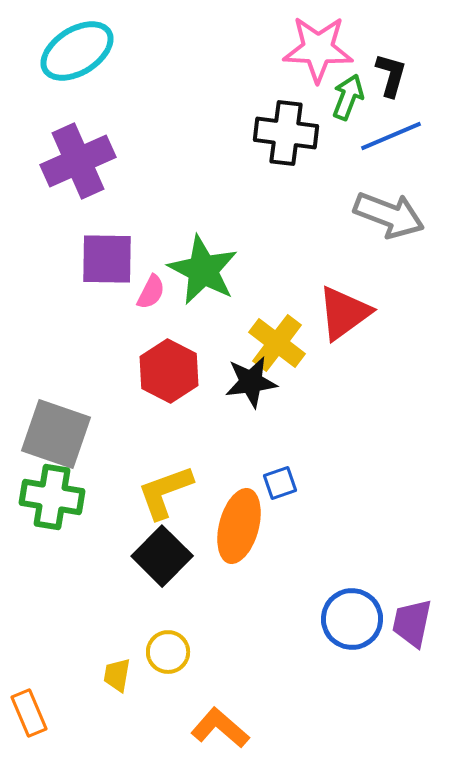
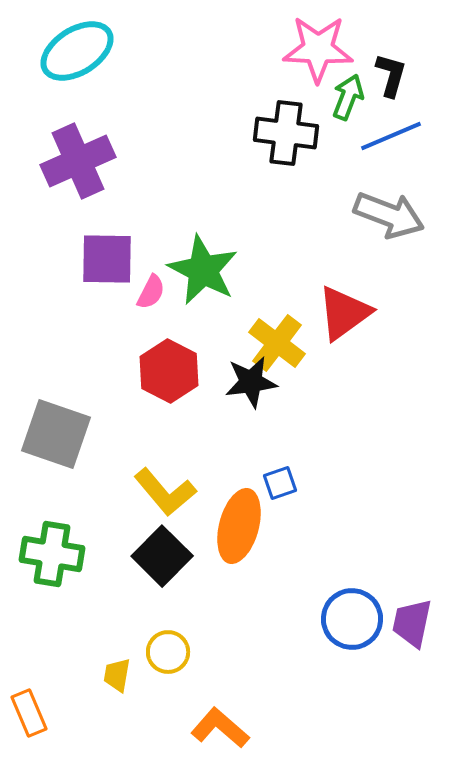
yellow L-shape: rotated 110 degrees counterclockwise
green cross: moved 57 px down
